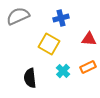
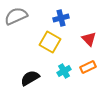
gray semicircle: moved 2 px left
red triangle: rotated 42 degrees clockwise
yellow square: moved 1 px right, 2 px up
cyan cross: moved 1 px right; rotated 16 degrees clockwise
black semicircle: rotated 66 degrees clockwise
